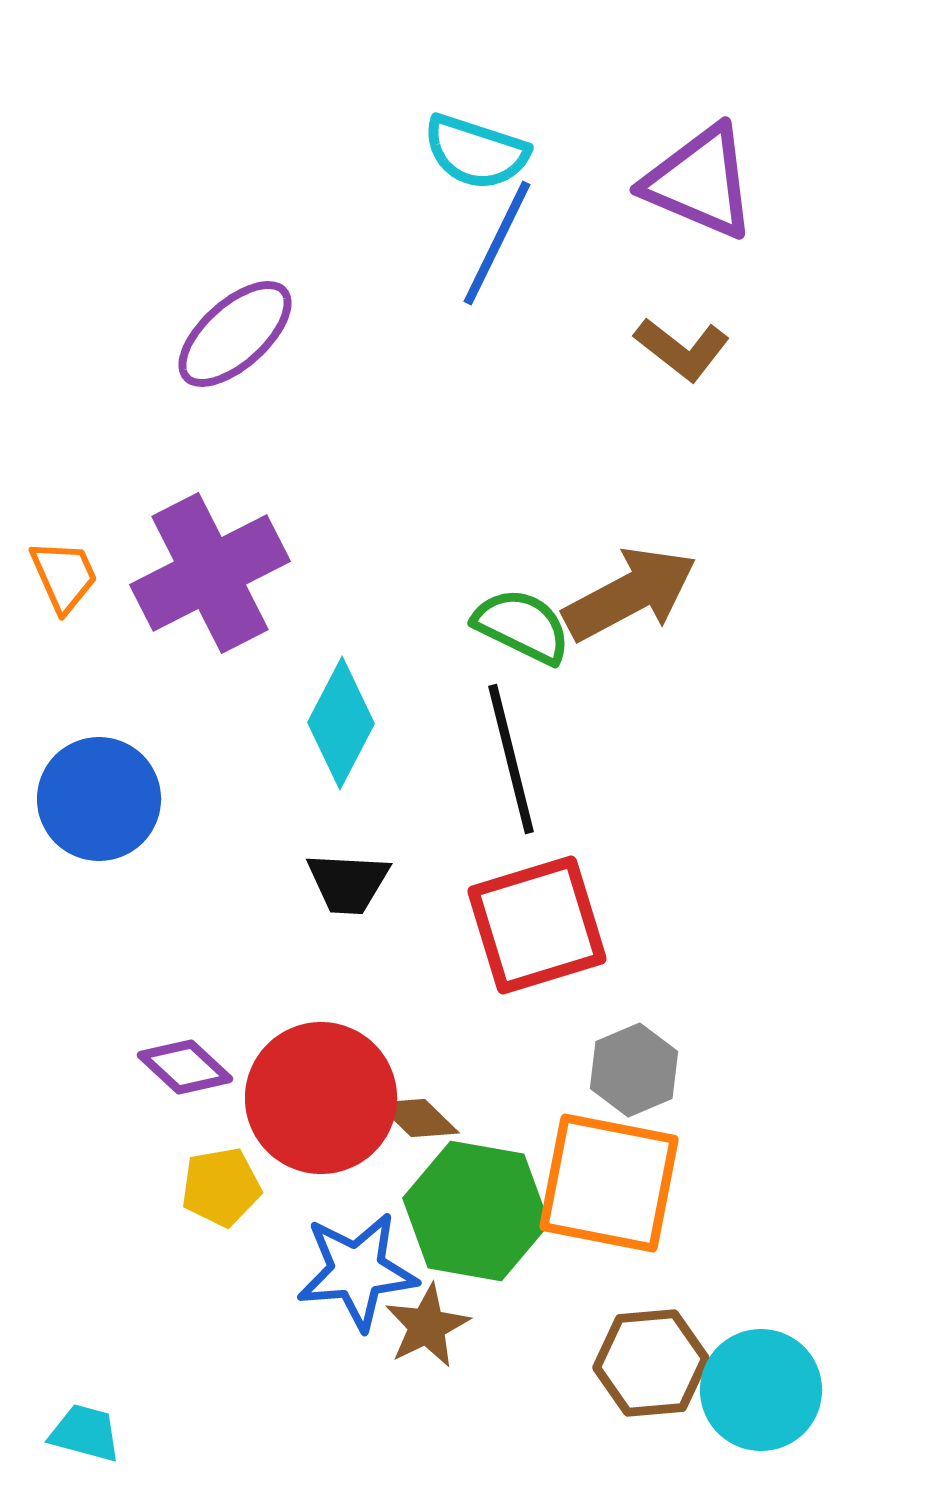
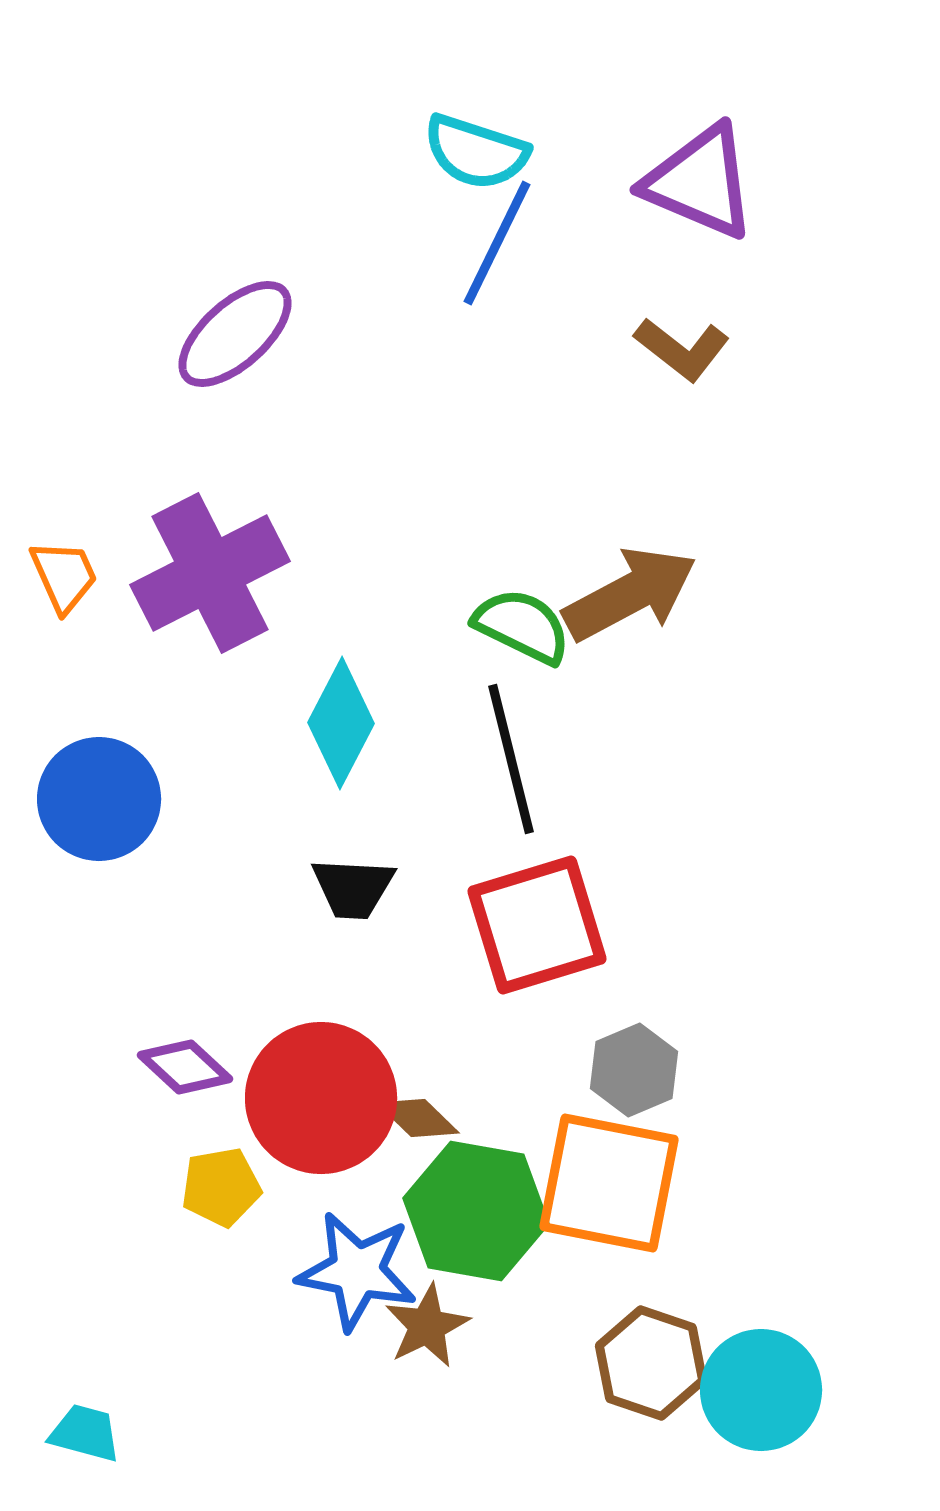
black trapezoid: moved 5 px right, 5 px down
blue star: rotated 16 degrees clockwise
brown hexagon: rotated 24 degrees clockwise
